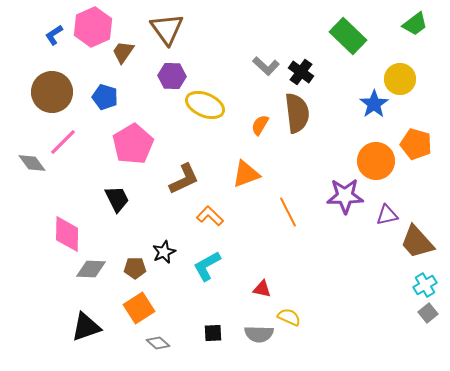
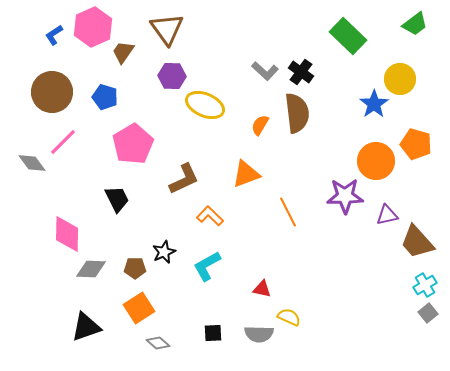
gray L-shape at (266, 66): moved 1 px left, 5 px down
